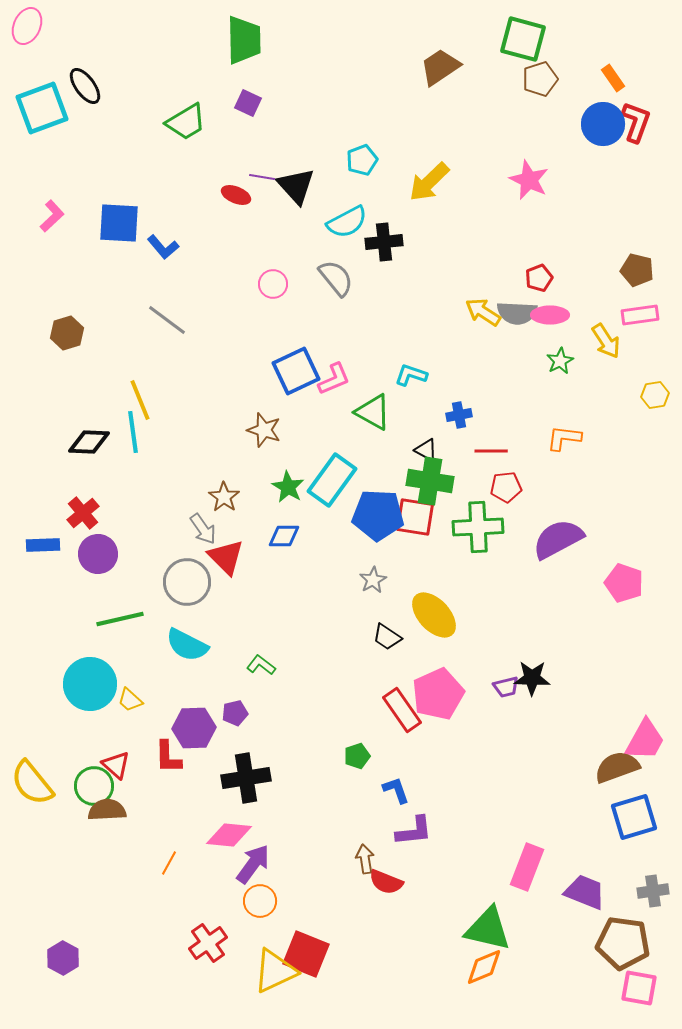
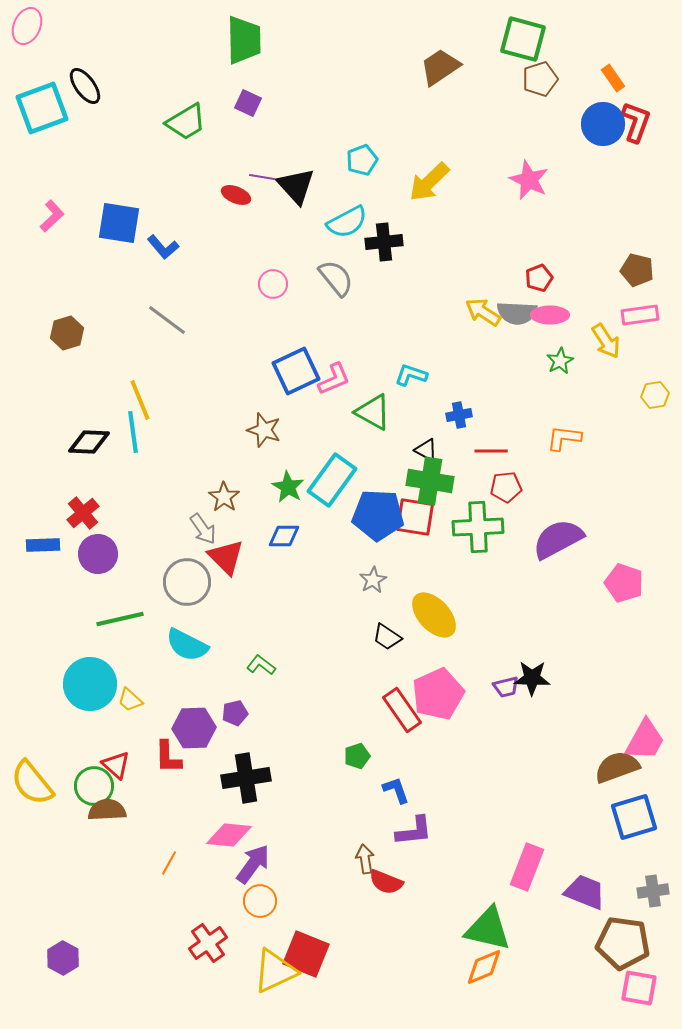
blue square at (119, 223): rotated 6 degrees clockwise
